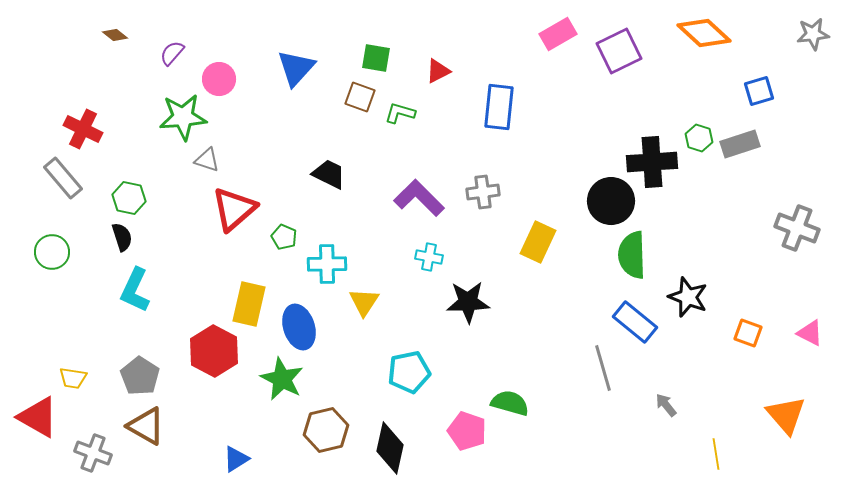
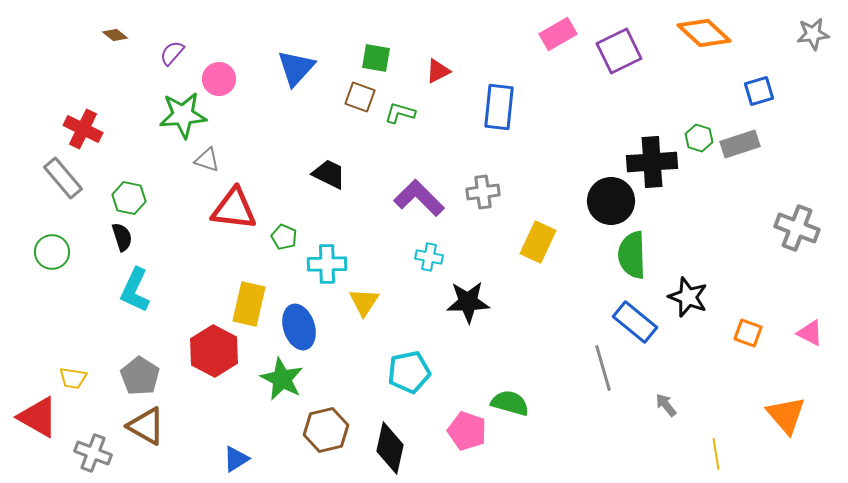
green star at (183, 117): moved 2 px up
red triangle at (234, 209): rotated 48 degrees clockwise
